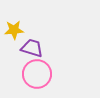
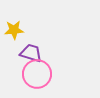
purple trapezoid: moved 1 px left, 5 px down
